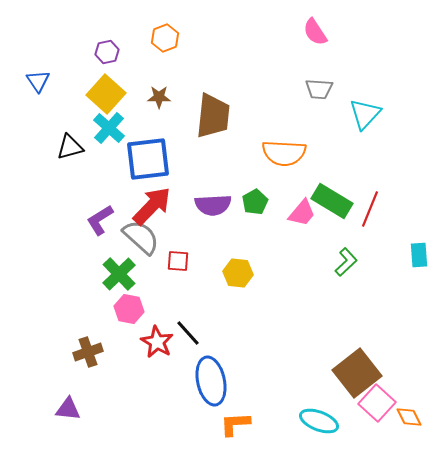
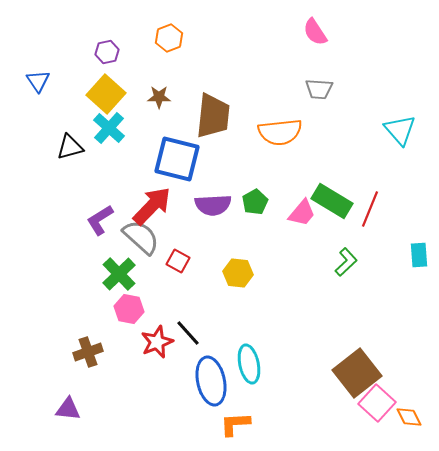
orange hexagon: moved 4 px right
cyan triangle: moved 35 px right, 16 px down; rotated 24 degrees counterclockwise
orange semicircle: moved 4 px left, 21 px up; rotated 9 degrees counterclockwise
blue square: moved 29 px right; rotated 21 degrees clockwise
red square: rotated 25 degrees clockwise
red star: rotated 20 degrees clockwise
cyan ellipse: moved 70 px left, 57 px up; rotated 57 degrees clockwise
